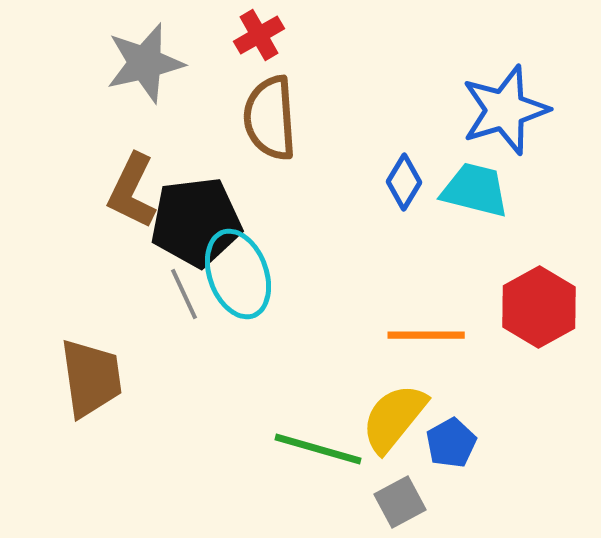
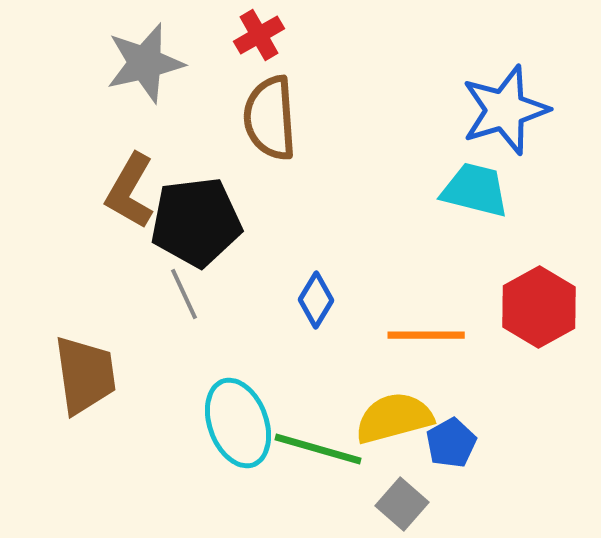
blue diamond: moved 88 px left, 118 px down
brown L-shape: moved 2 px left; rotated 4 degrees clockwise
cyan ellipse: moved 149 px down
brown trapezoid: moved 6 px left, 3 px up
yellow semicircle: rotated 36 degrees clockwise
gray square: moved 2 px right, 2 px down; rotated 21 degrees counterclockwise
